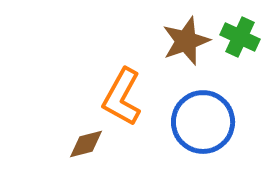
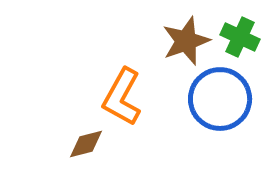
blue circle: moved 17 px right, 23 px up
